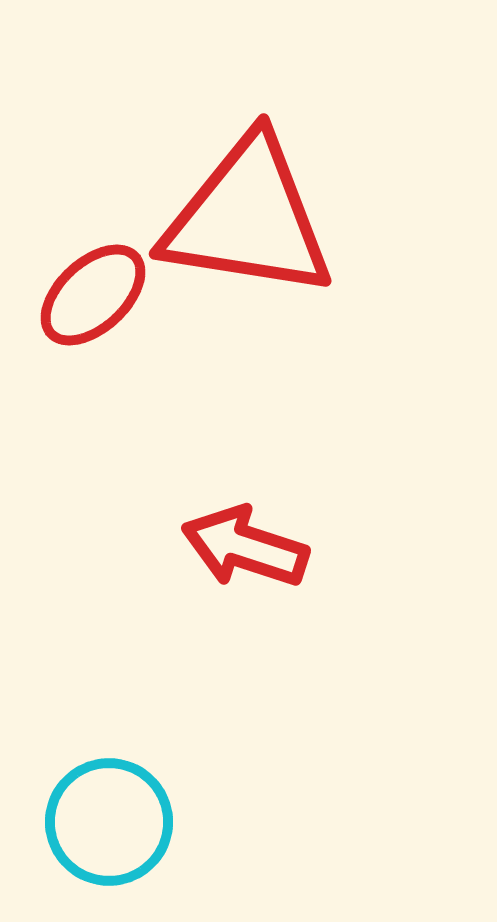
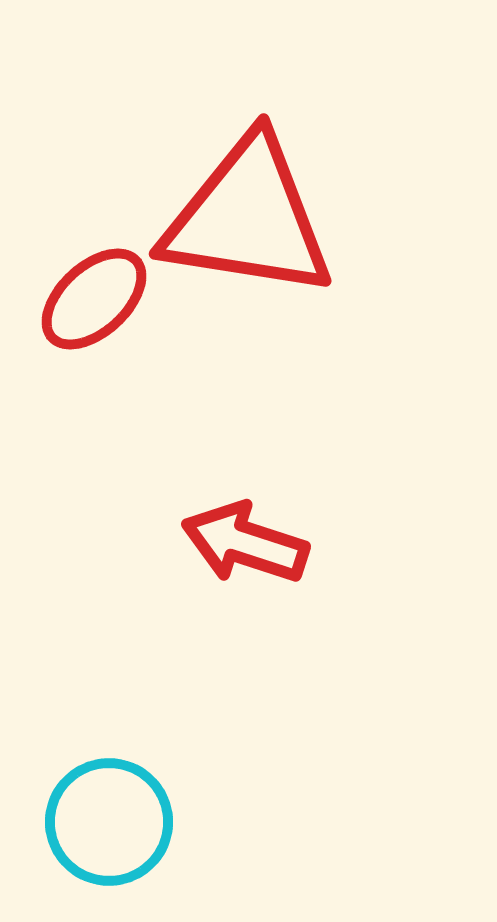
red ellipse: moved 1 px right, 4 px down
red arrow: moved 4 px up
